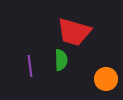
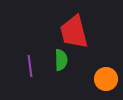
red trapezoid: rotated 60 degrees clockwise
